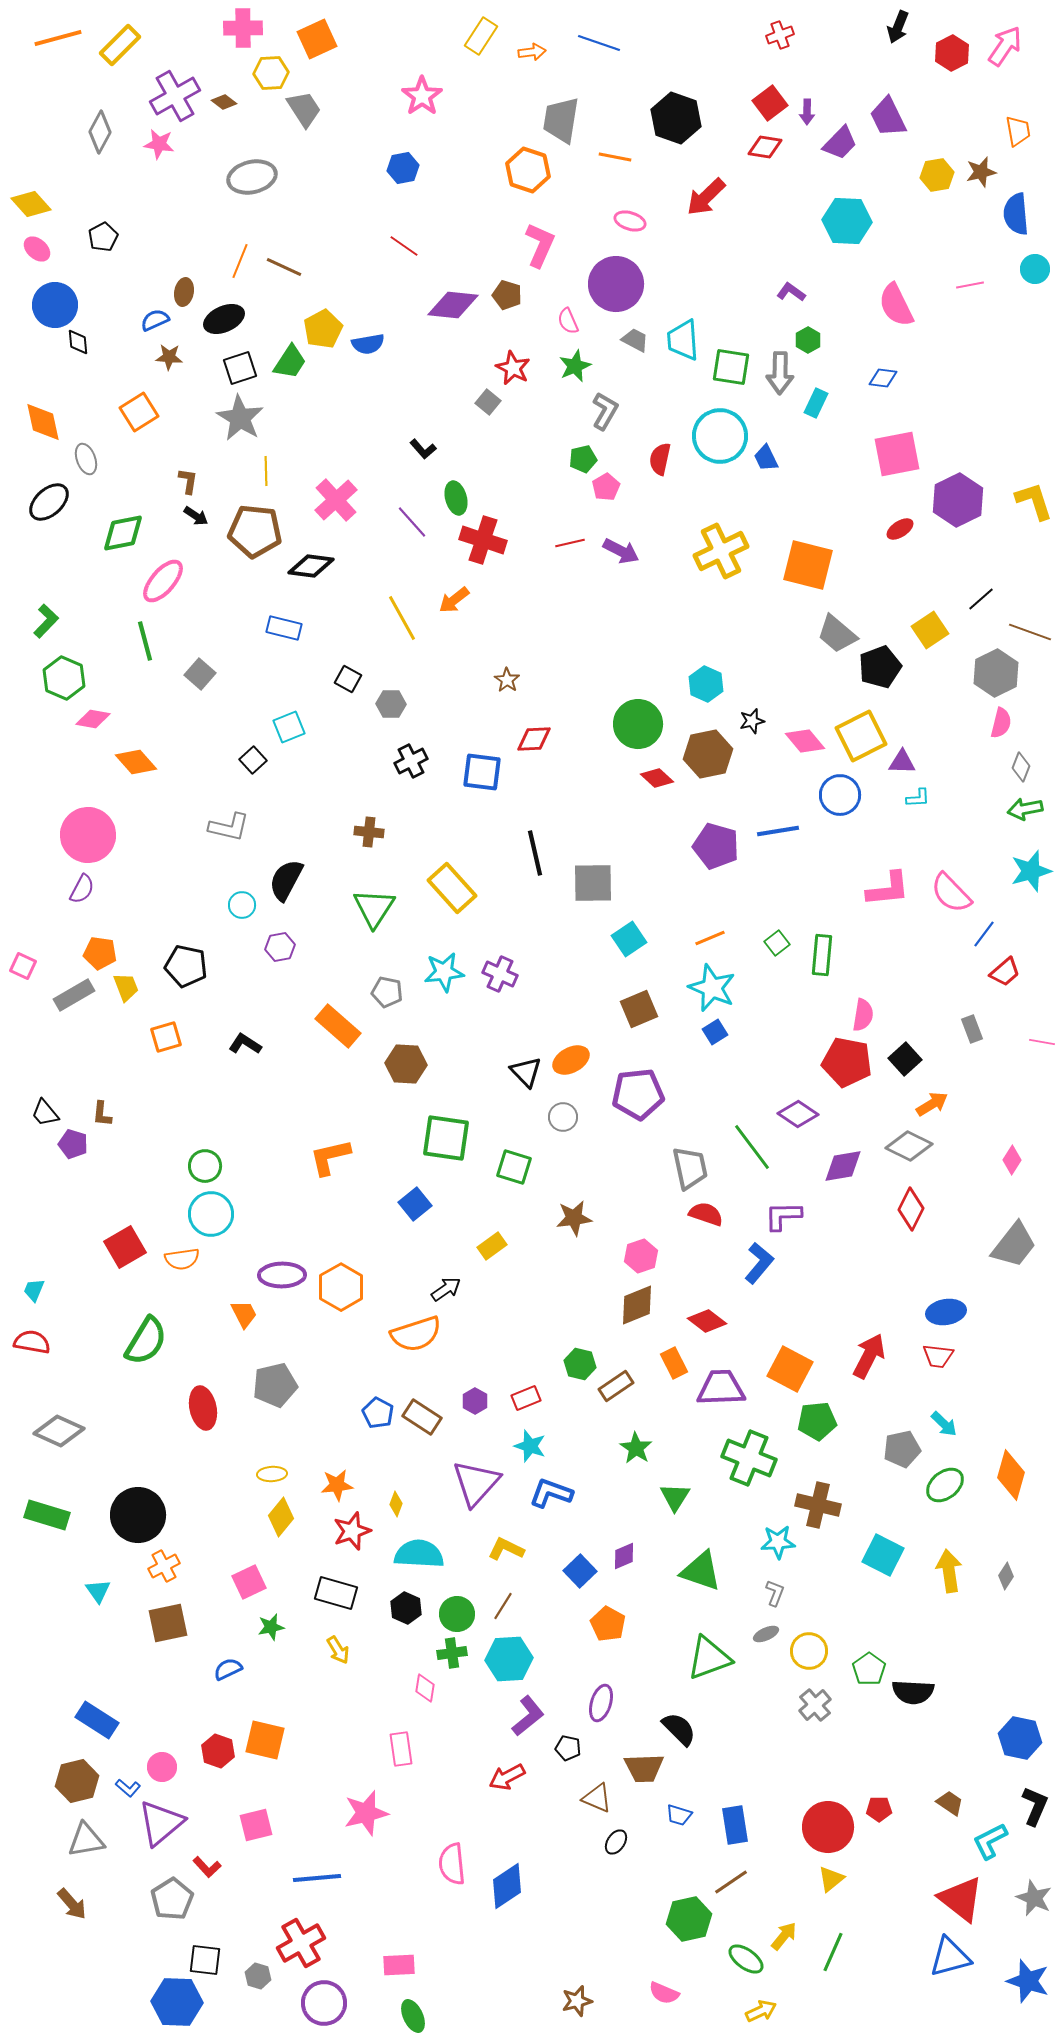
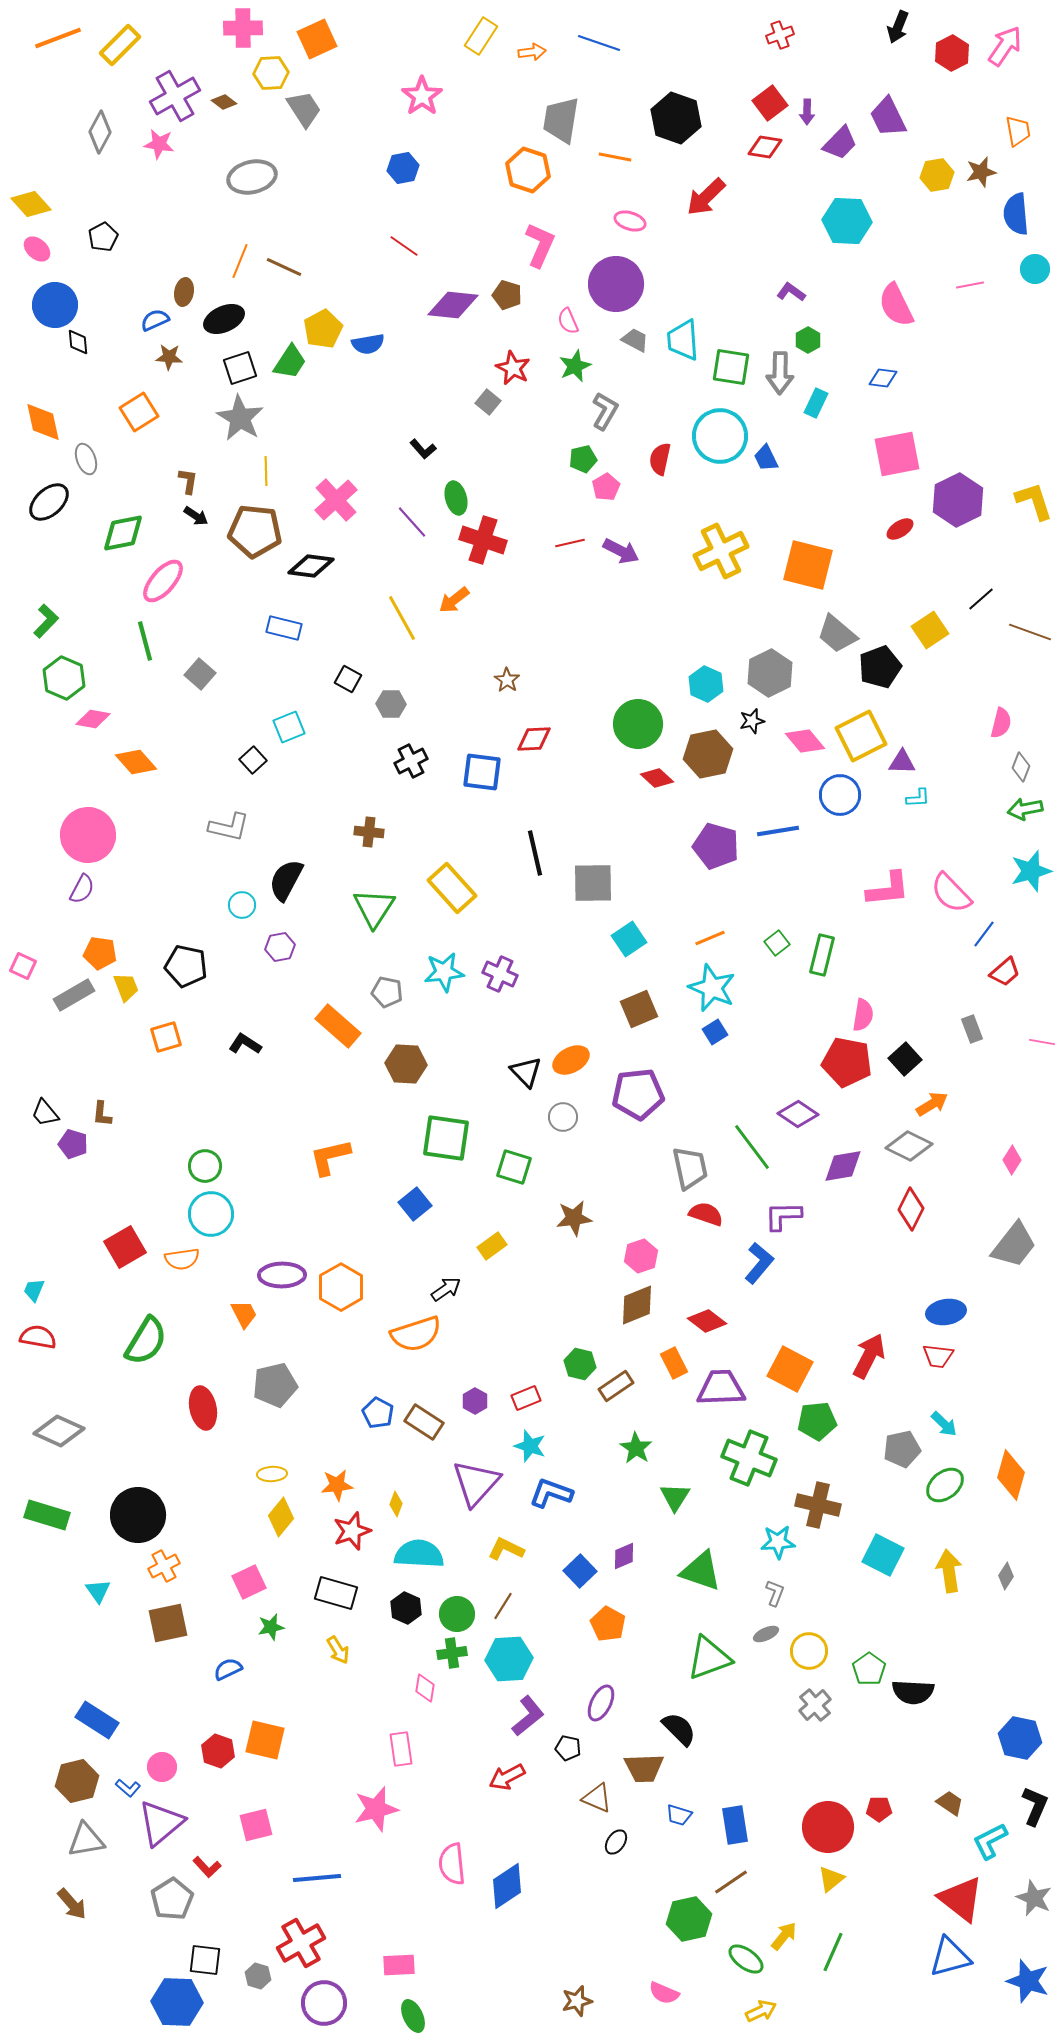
orange line at (58, 38): rotated 6 degrees counterclockwise
gray hexagon at (996, 673): moved 226 px left
green rectangle at (822, 955): rotated 9 degrees clockwise
red semicircle at (32, 1342): moved 6 px right, 5 px up
brown rectangle at (422, 1417): moved 2 px right, 5 px down
purple ellipse at (601, 1703): rotated 9 degrees clockwise
pink star at (366, 1813): moved 10 px right, 4 px up
